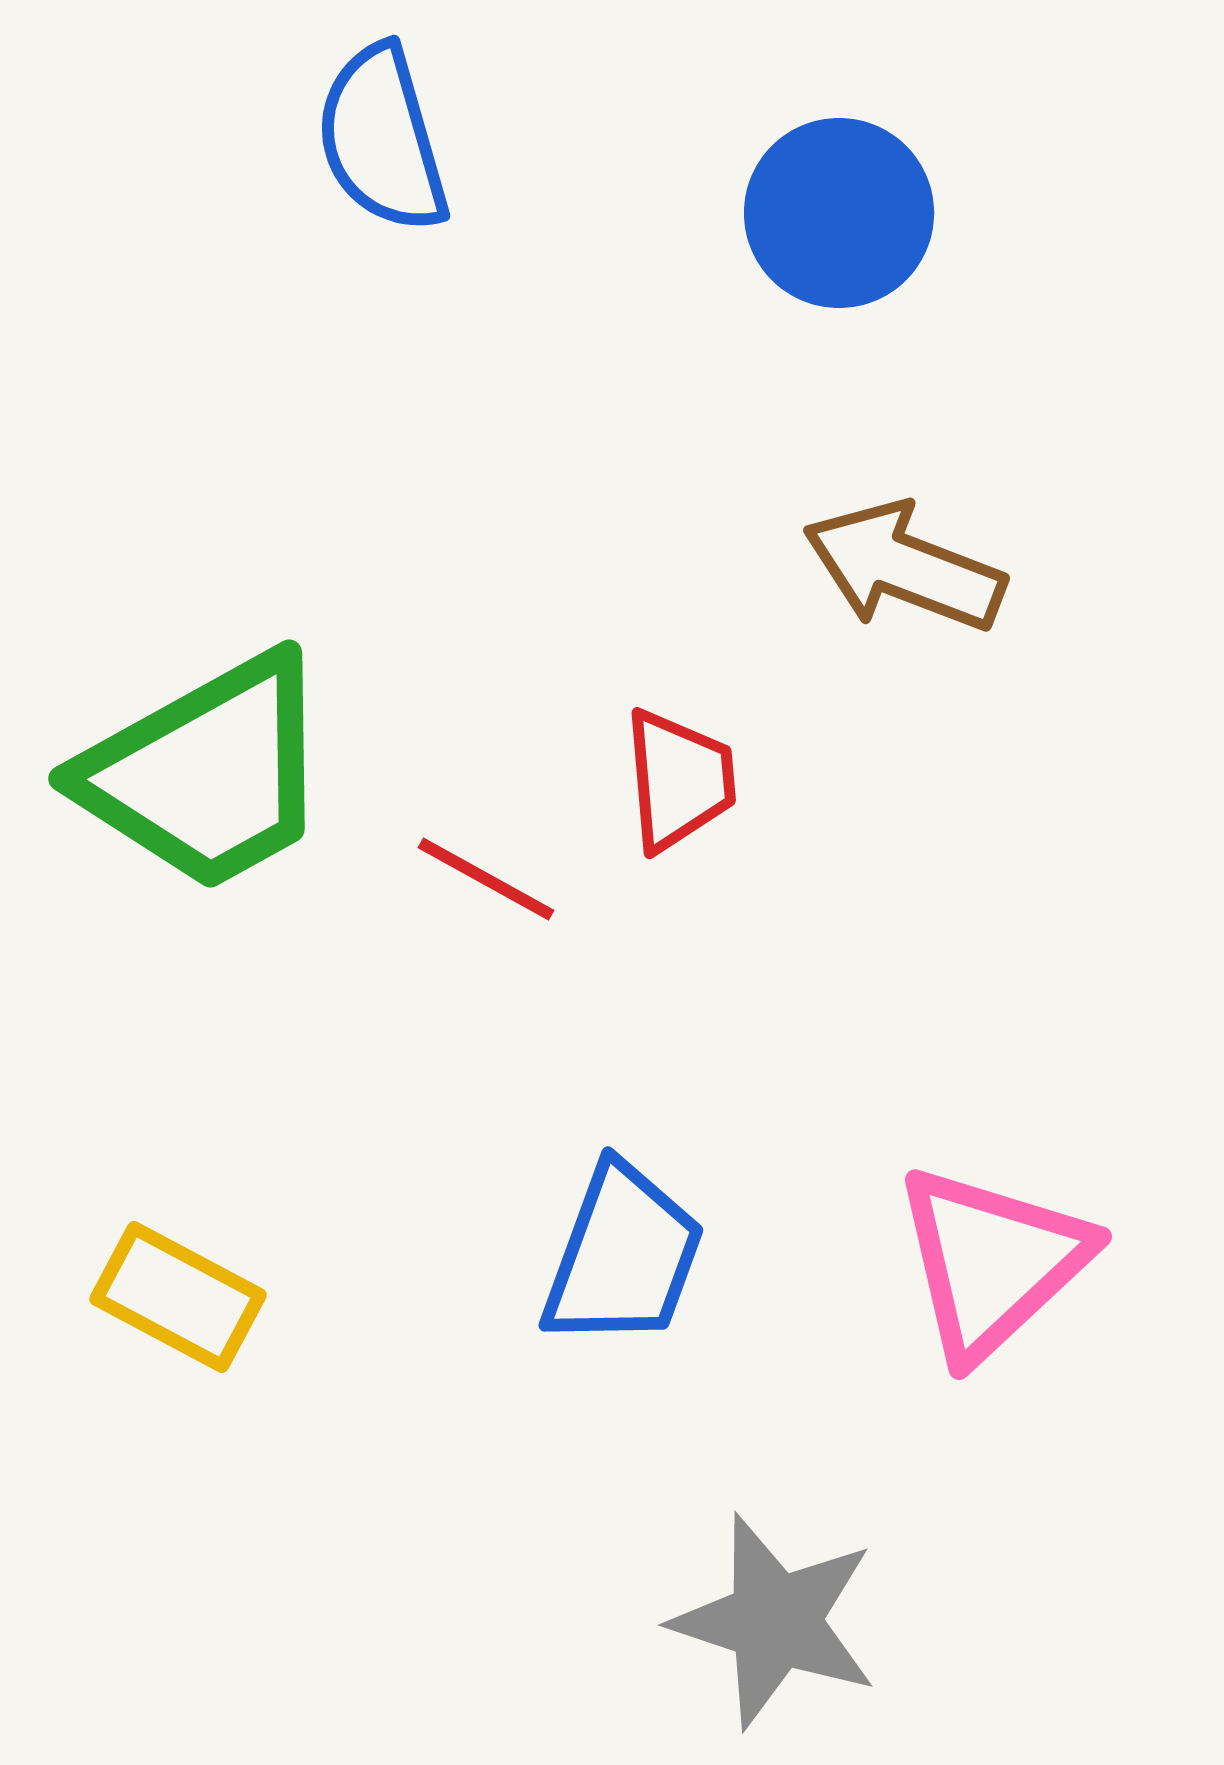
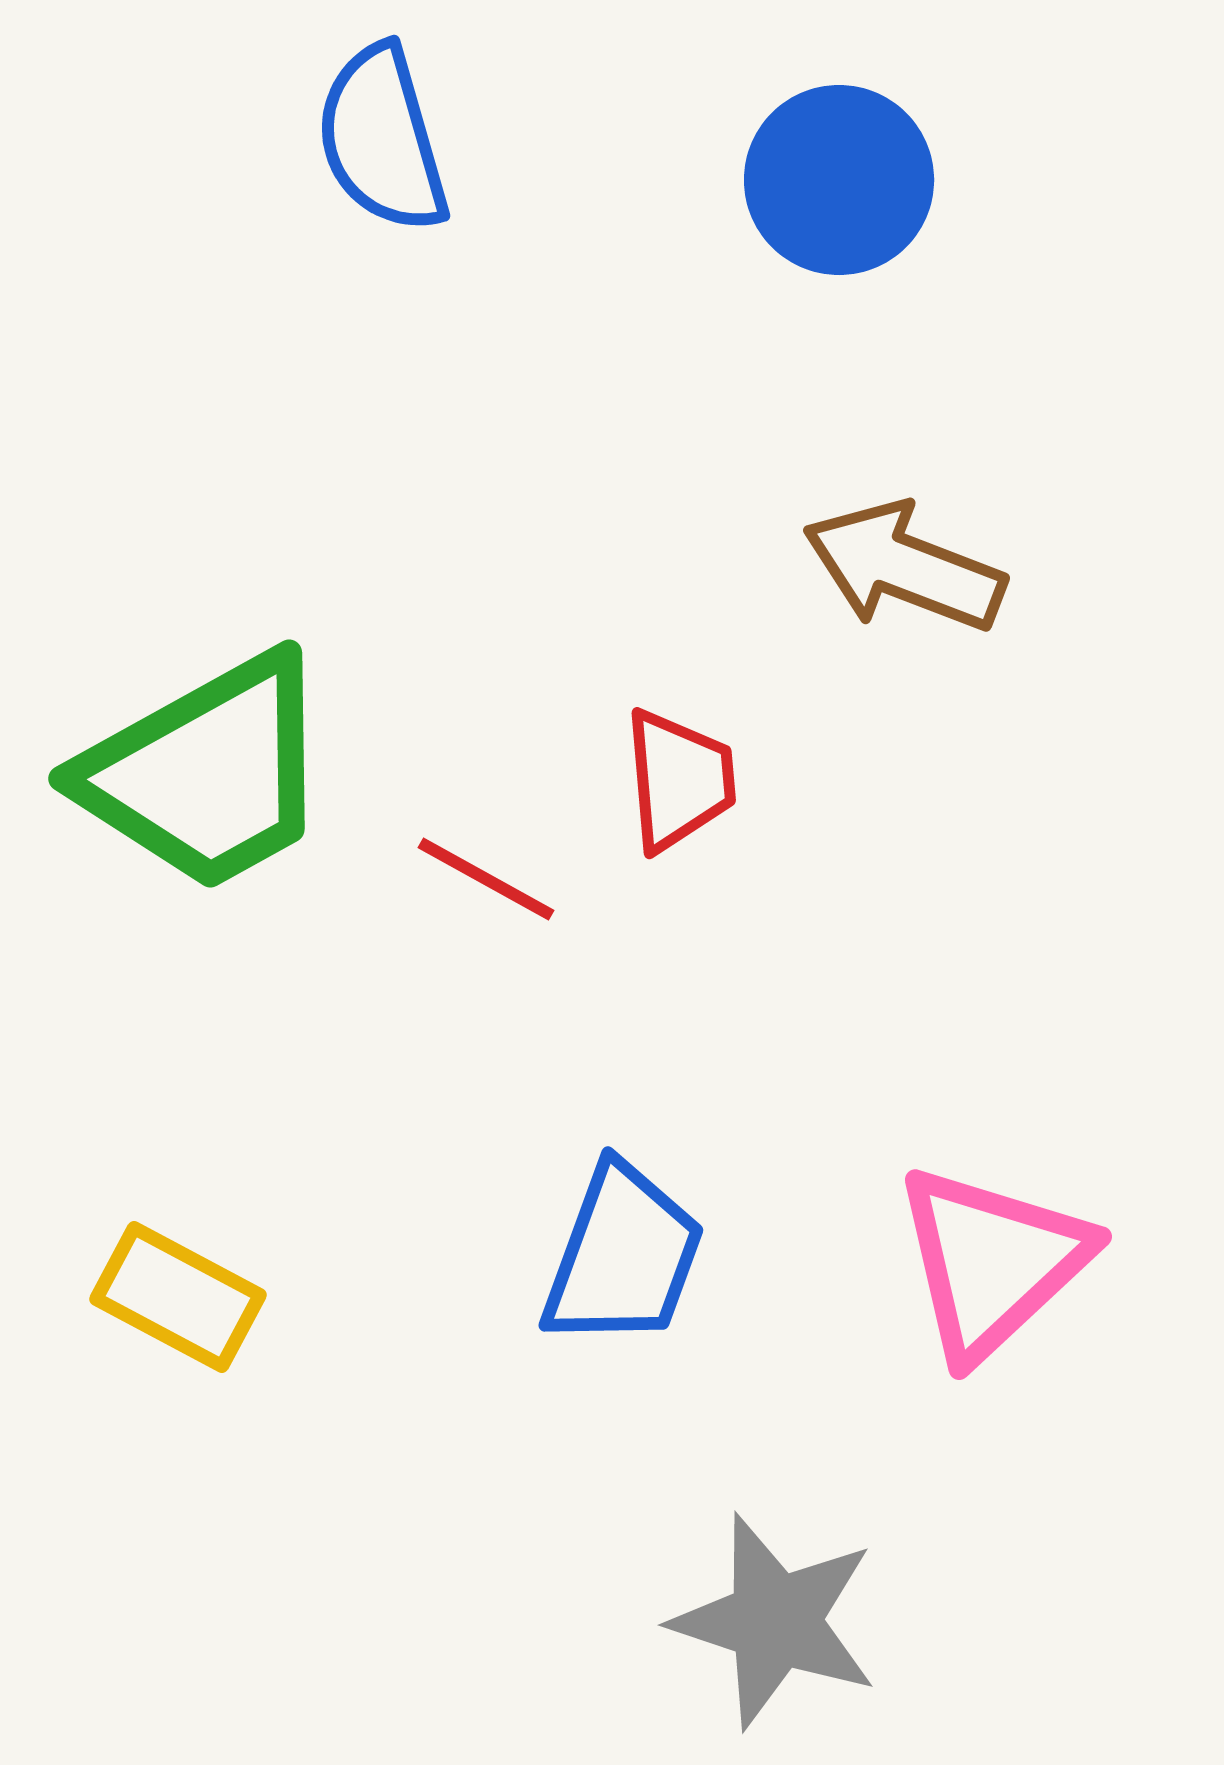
blue circle: moved 33 px up
